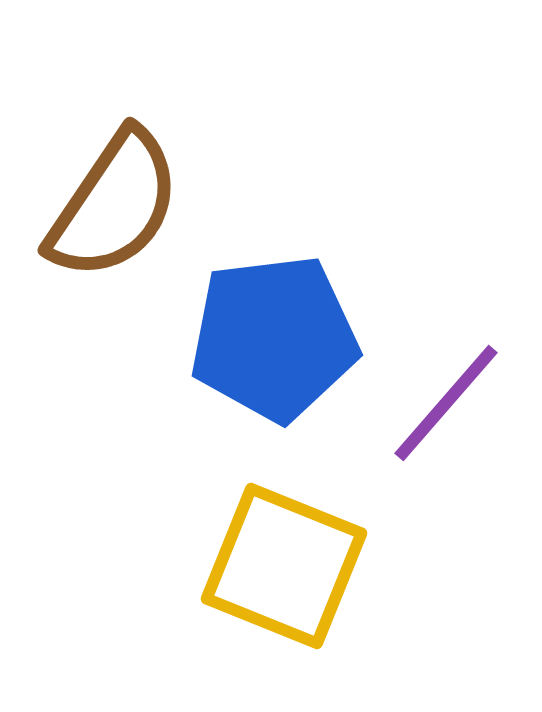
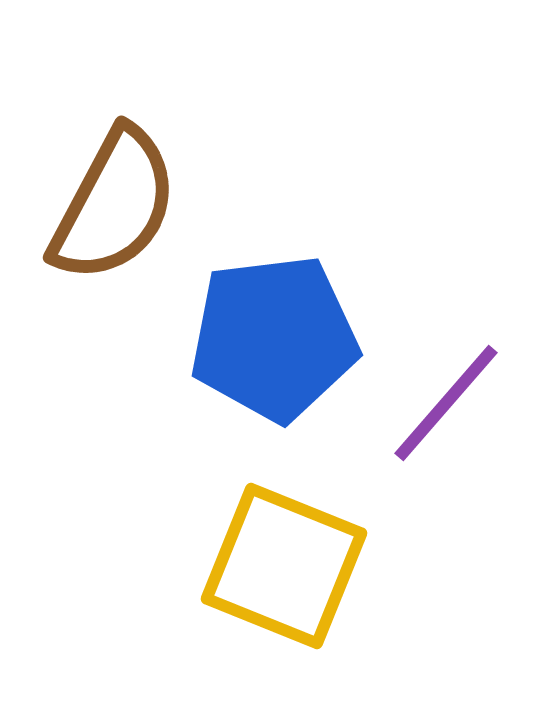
brown semicircle: rotated 6 degrees counterclockwise
